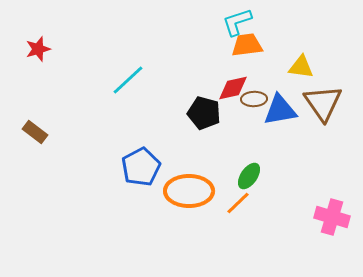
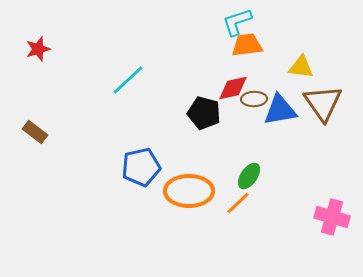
blue pentagon: rotated 15 degrees clockwise
